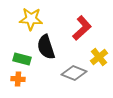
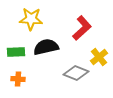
black semicircle: rotated 95 degrees clockwise
green rectangle: moved 6 px left, 7 px up; rotated 18 degrees counterclockwise
gray diamond: moved 2 px right
